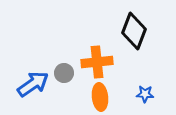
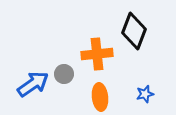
orange cross: moved 8 px up
gray circle: moved 1 px down
blue star: rotated 18 degrees counterclockwise
